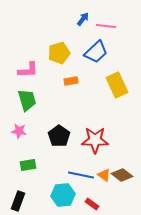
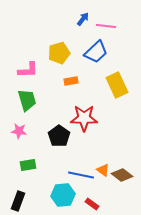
red star: moved 11 px left, 22 px up
orange triangle: moved 1 px left, 5 px up
